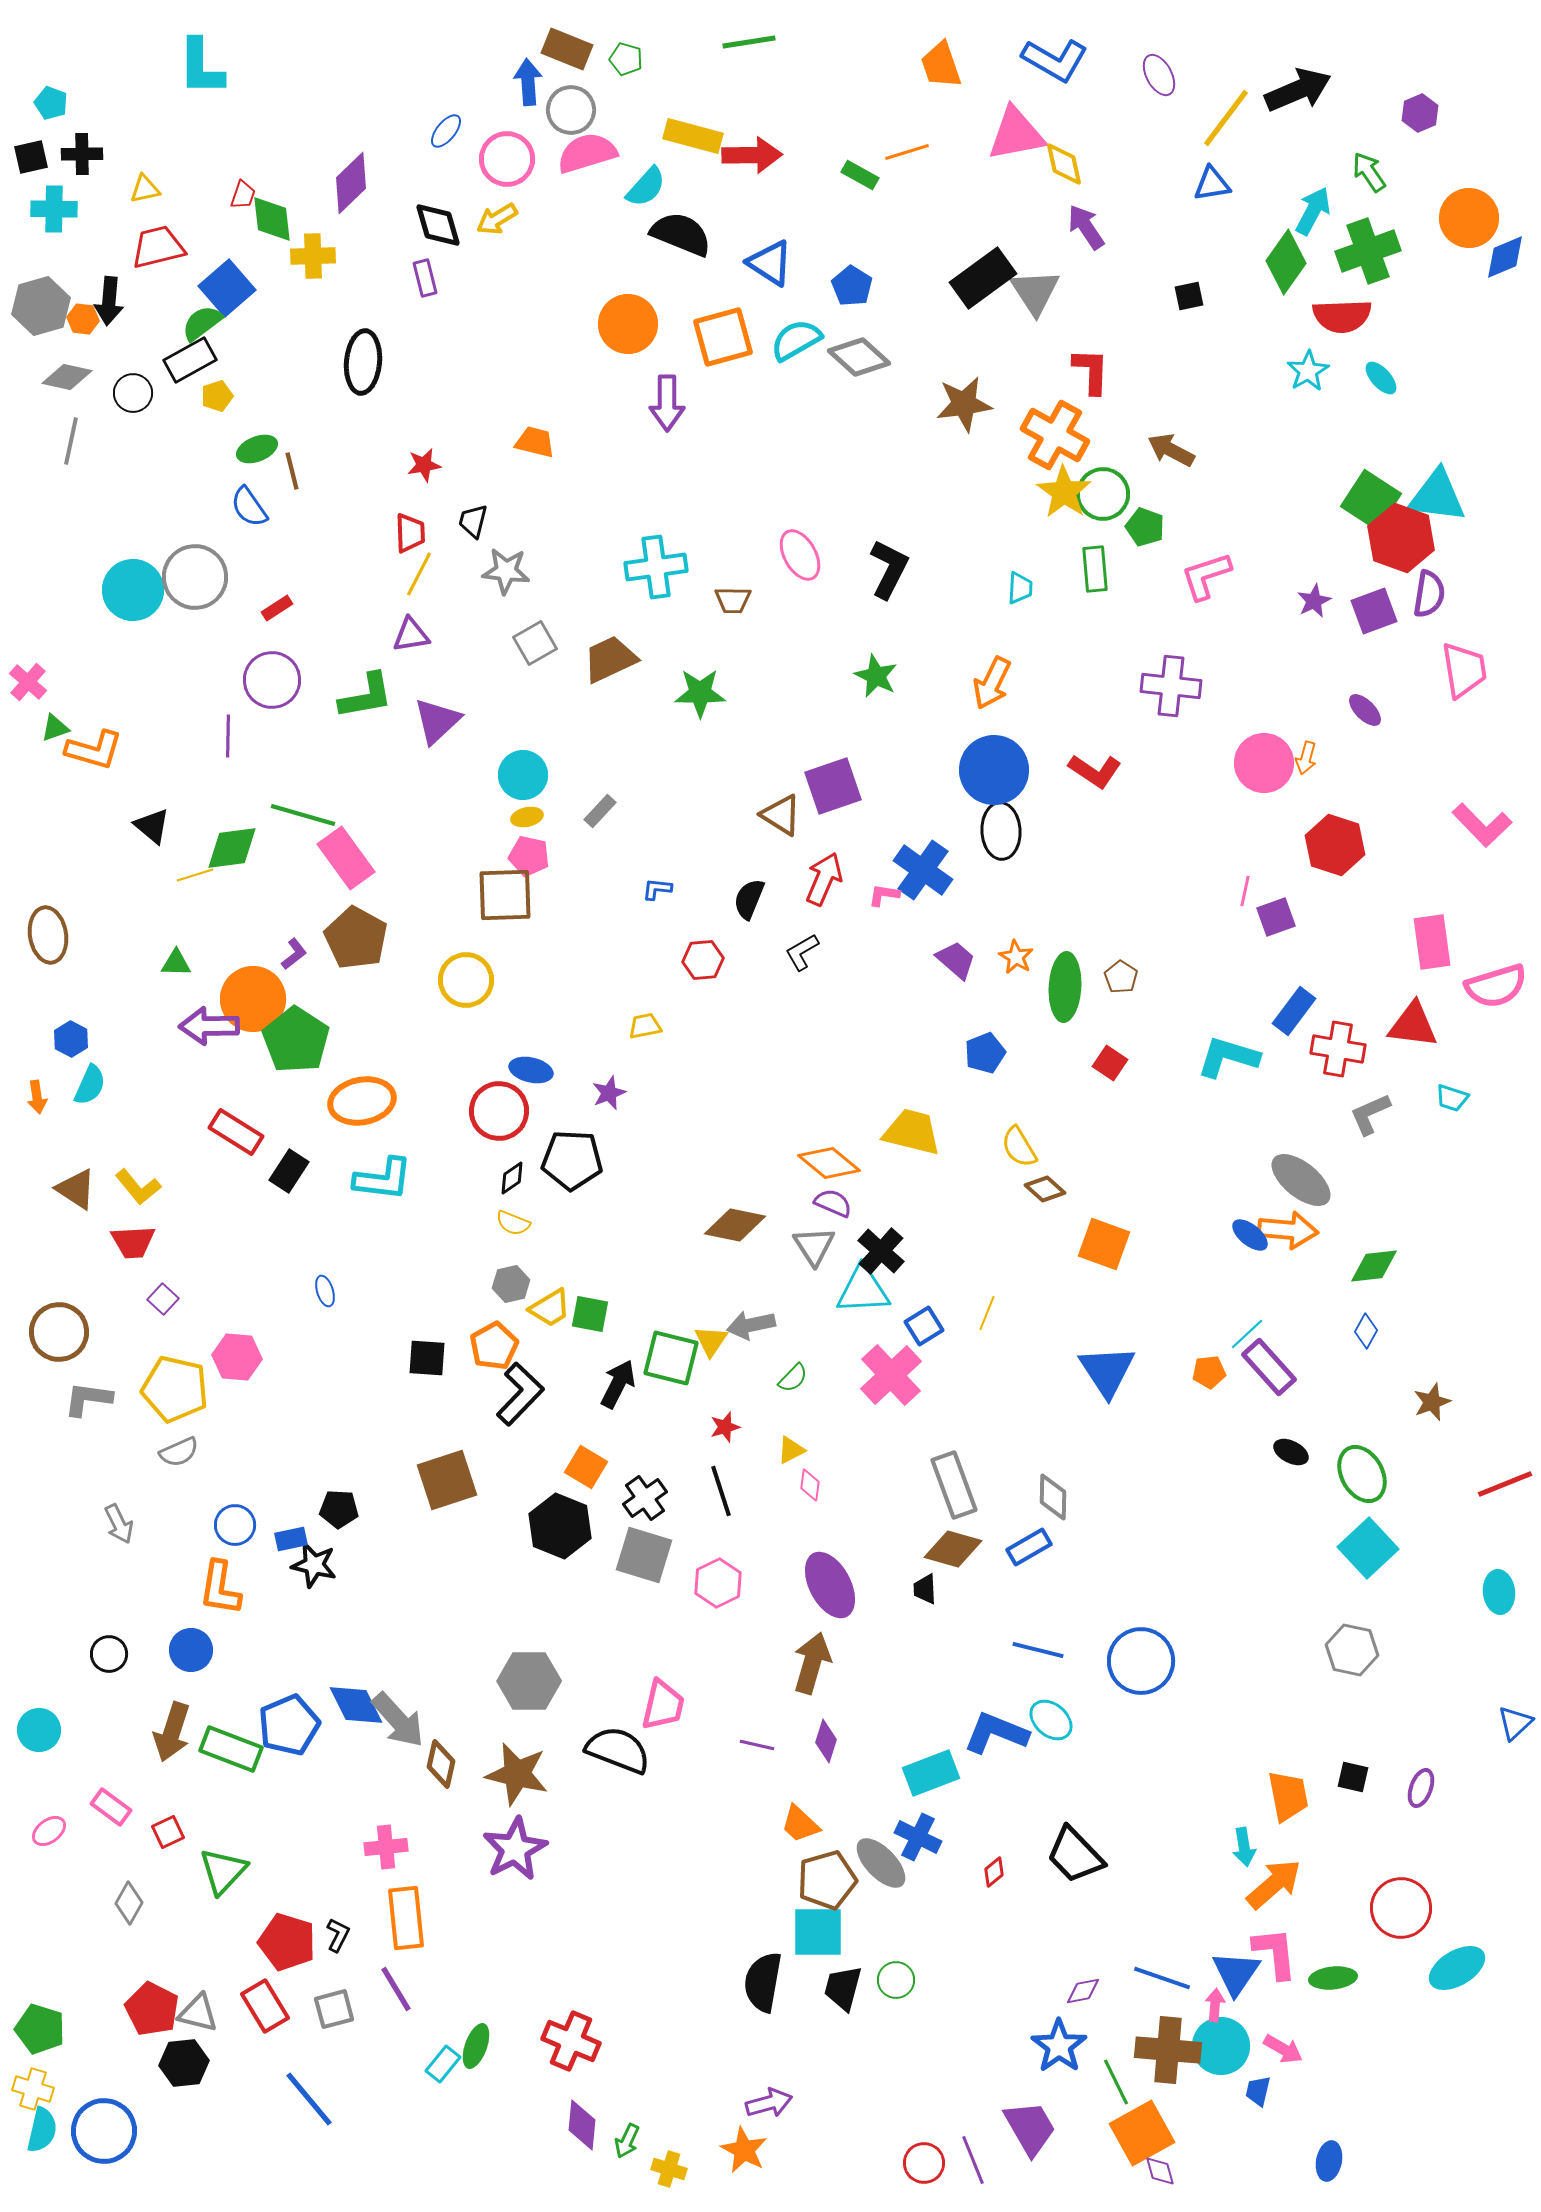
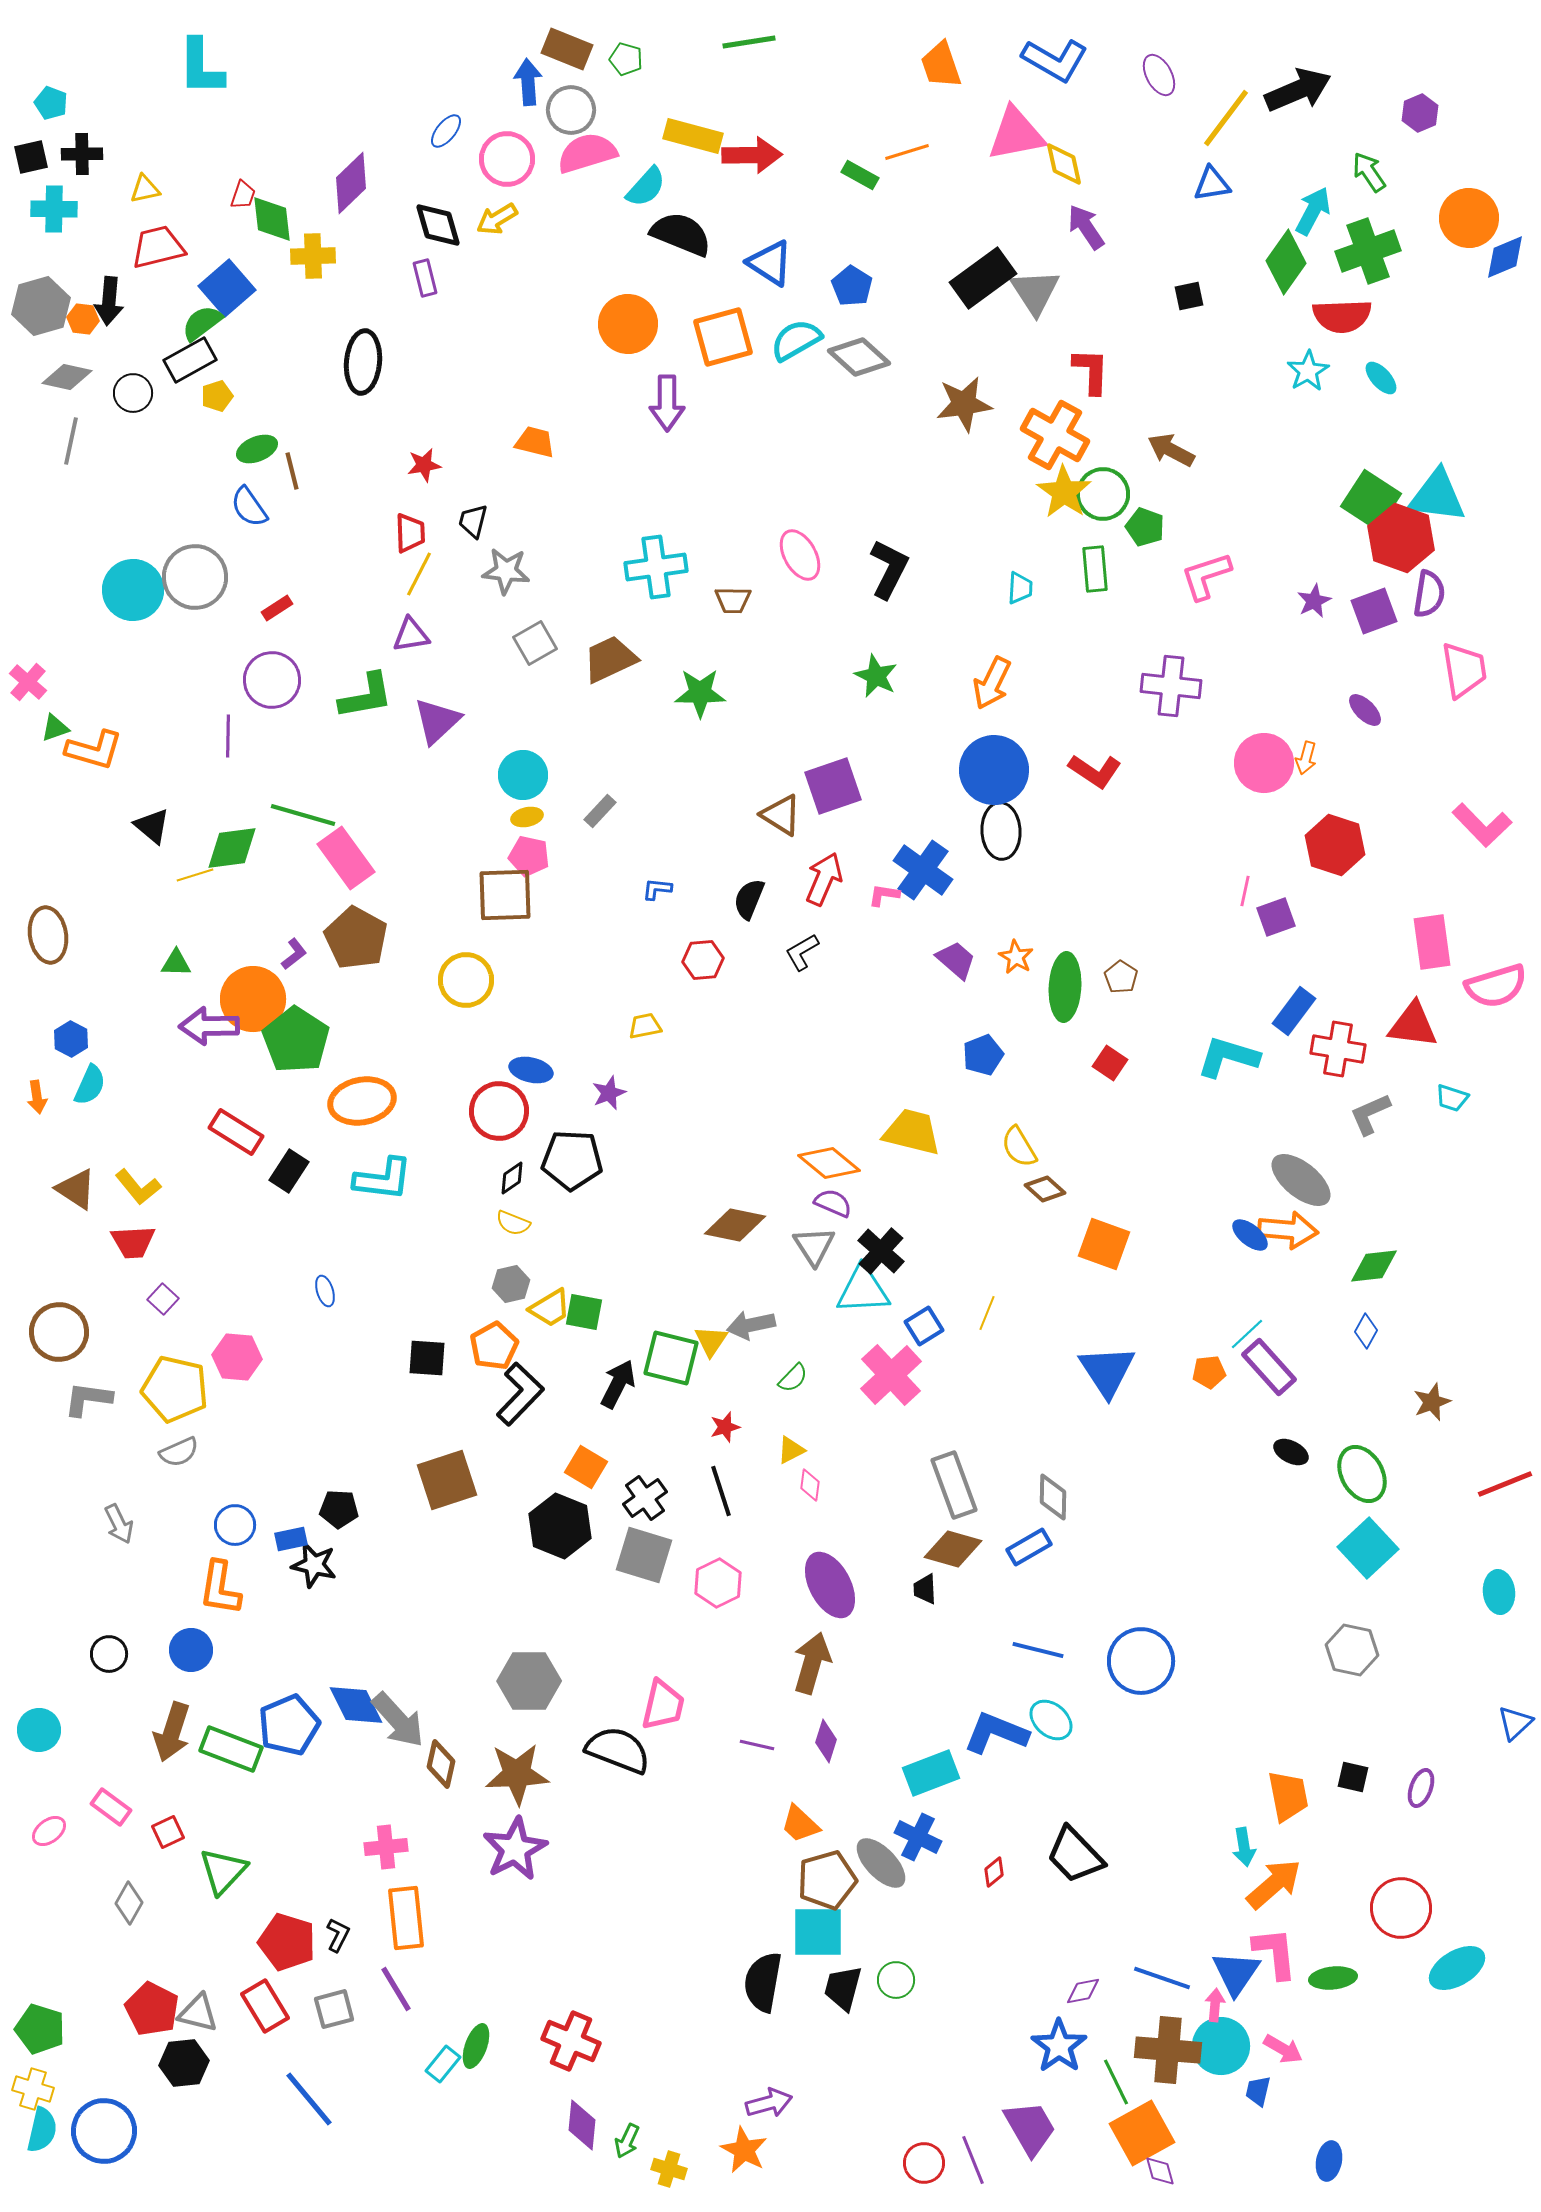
blue pentagon at (985, 1053): moved 2 px left, 2 px down
green square at (590, 1314): moved 6 px left, 2 px up
brown star at (517, 1774): rotated 16 degrees counterclockwise
